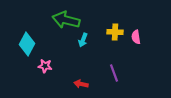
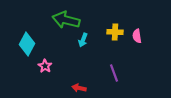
pink semicircle: moved 1 px right, 1 px up
pink star: rotated 24 degrees clockwise
red arrow: moved 2 px left, 4 px down
